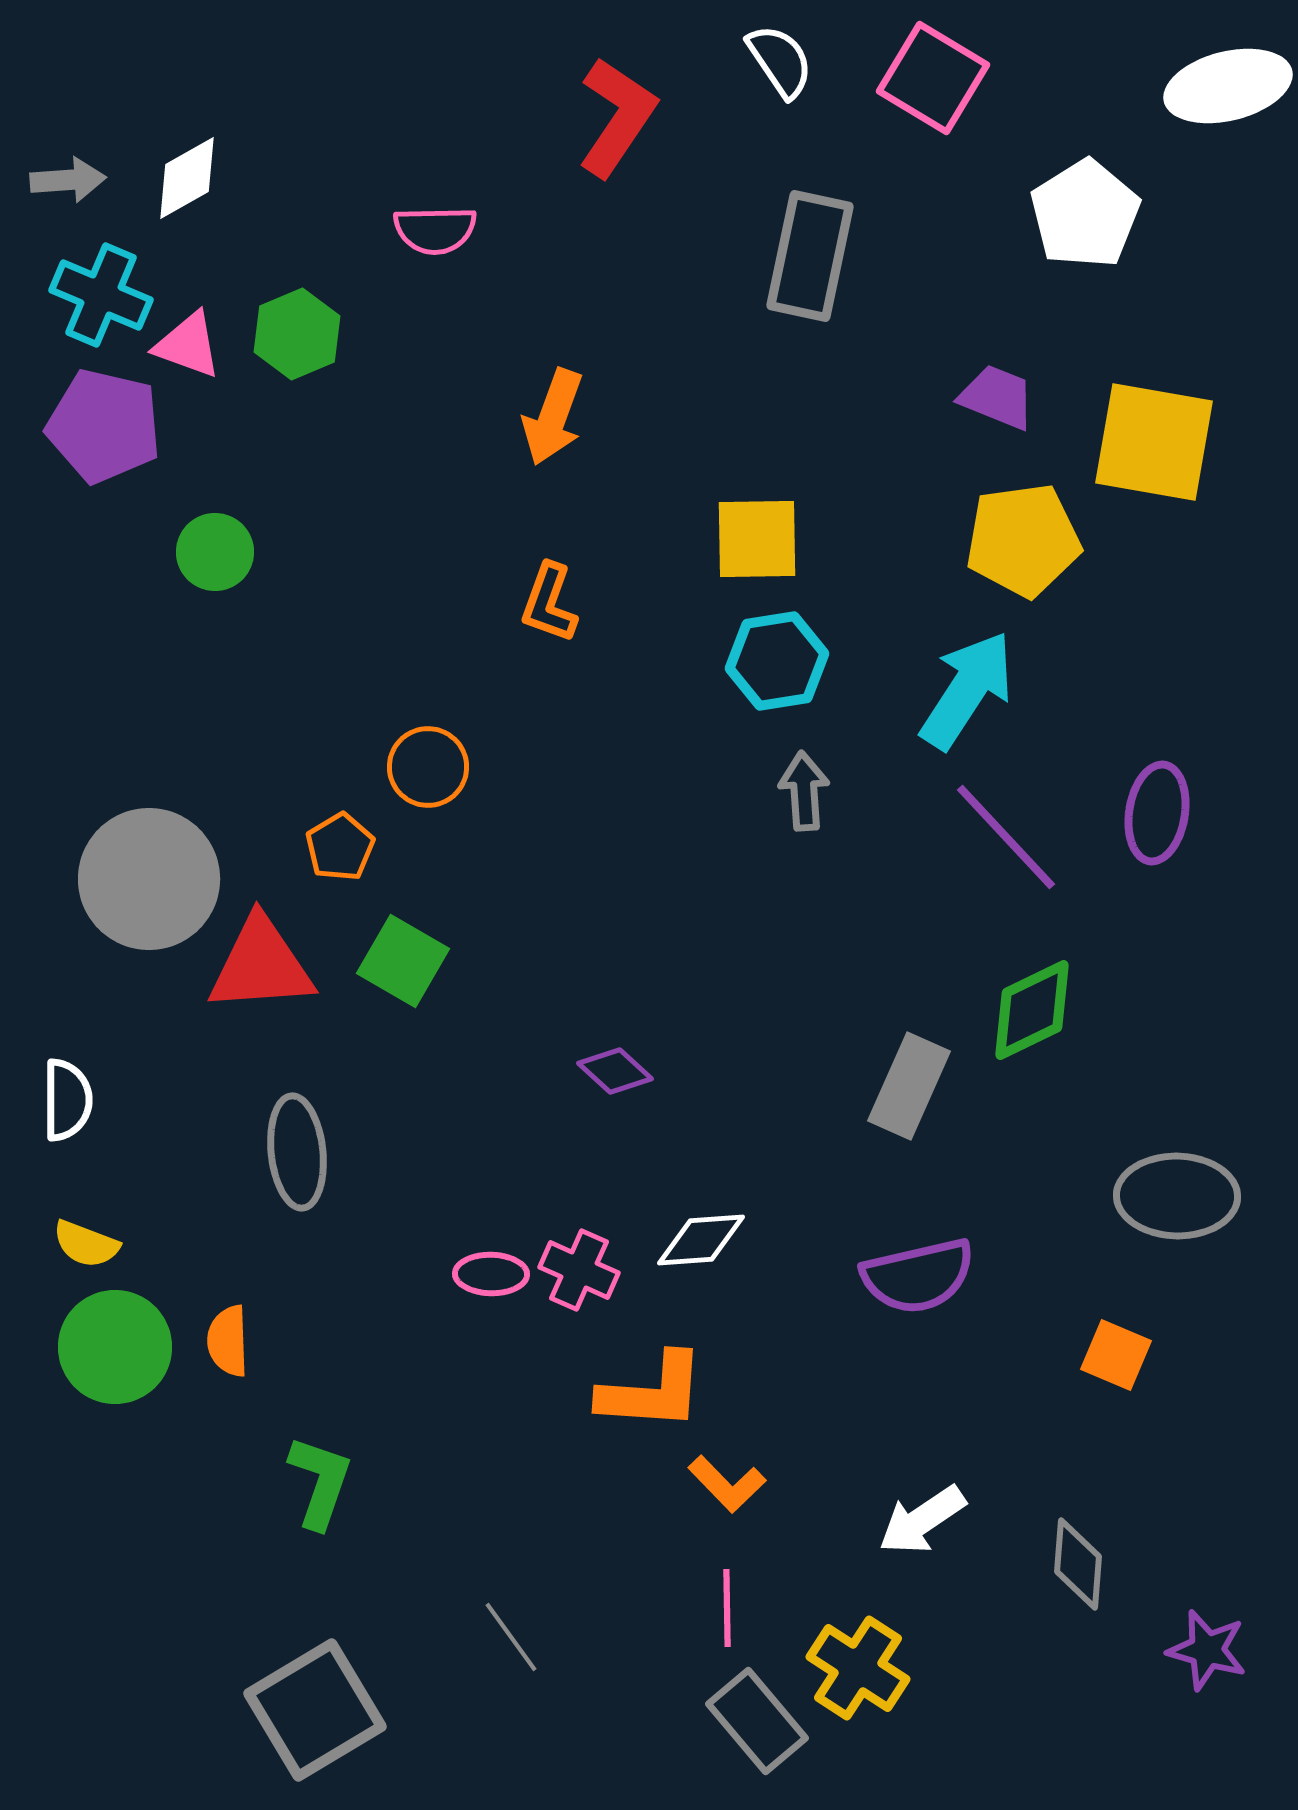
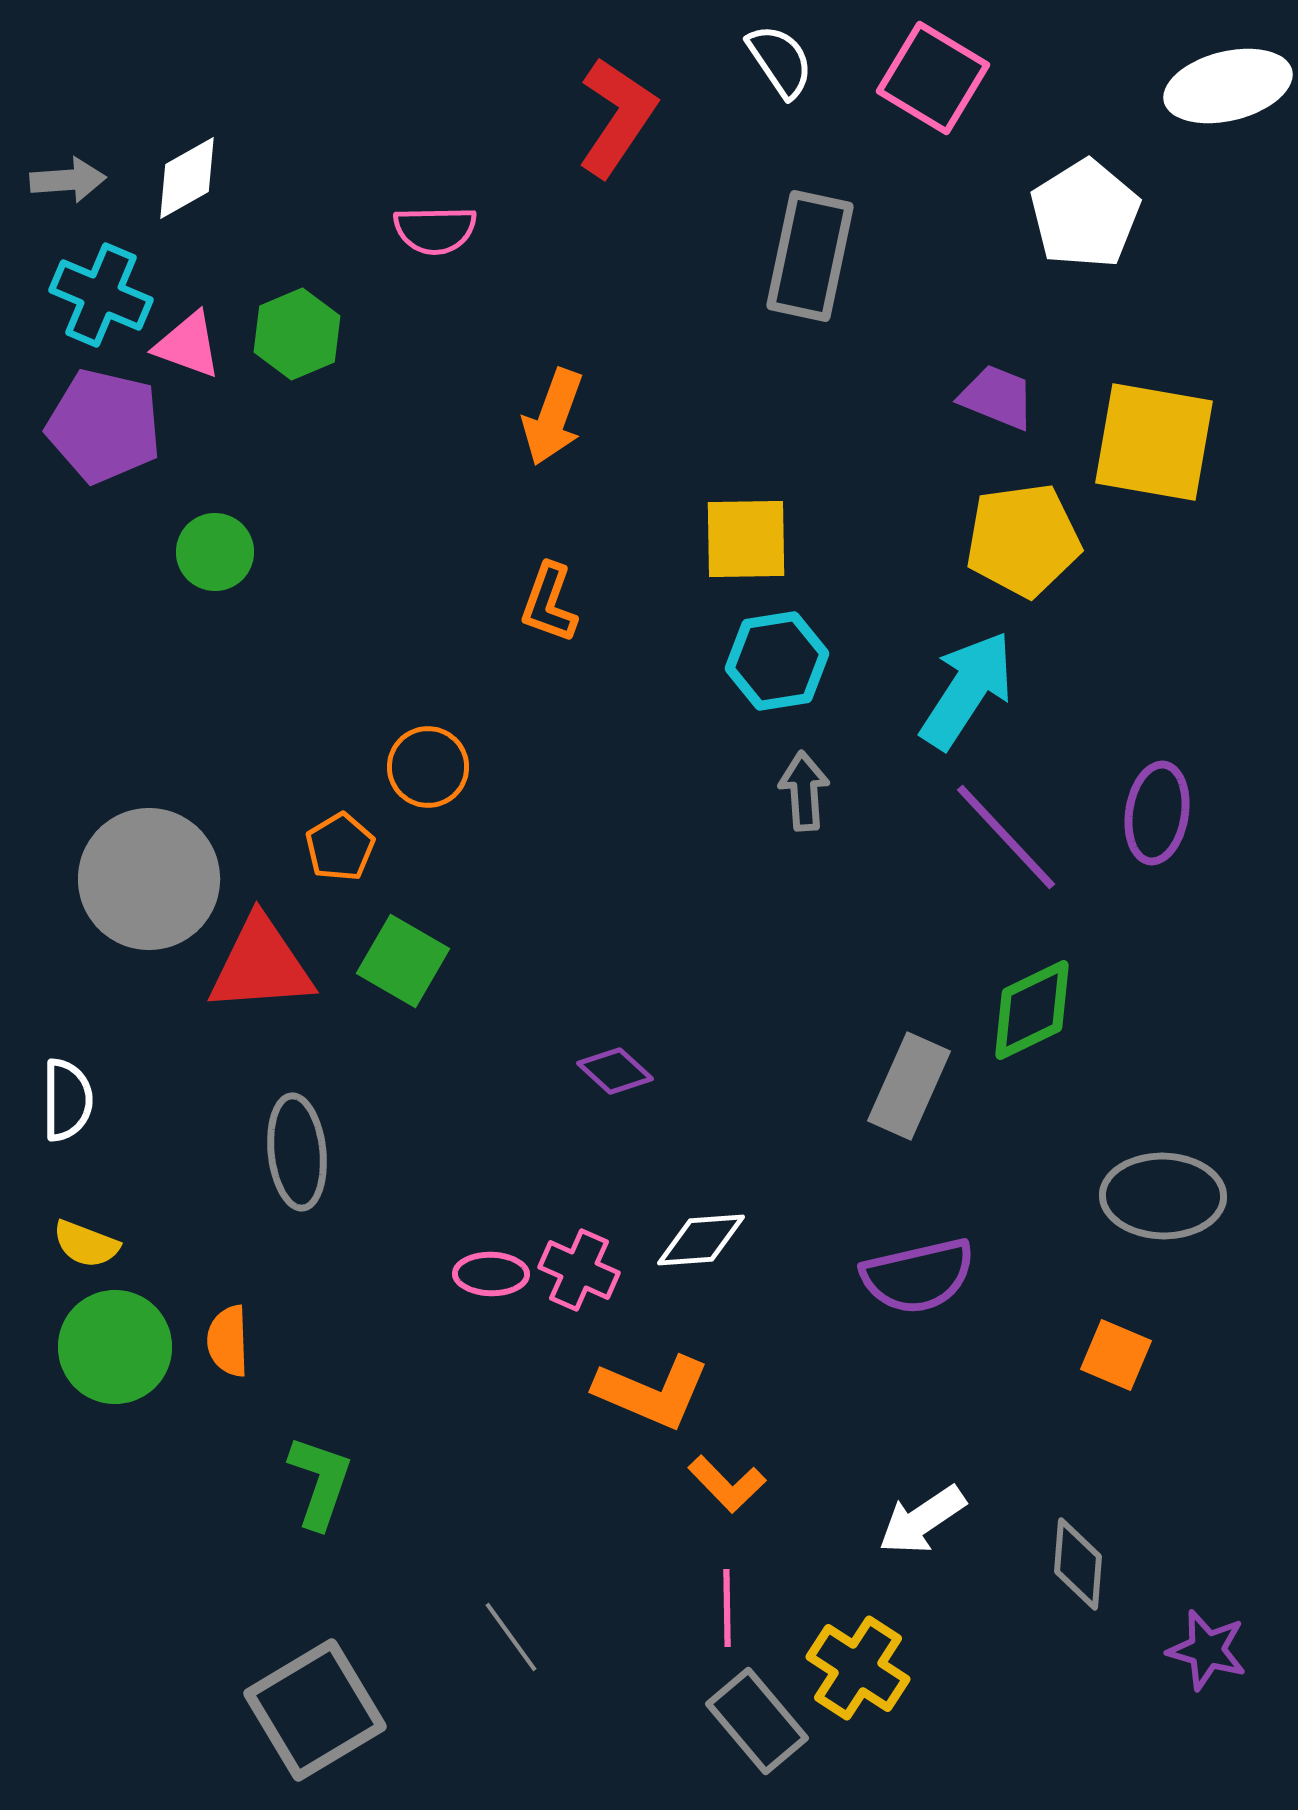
yellow square at (757, 539): moved 11 px left
gray ellipse at (1177, 1196): moved 14 px left
orange L-shape at (652, 1392): rotated 19 degrees clockwise
